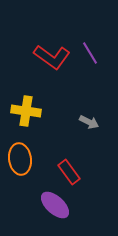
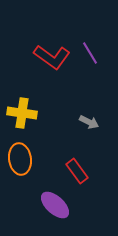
yellow cross: moved 4 px left, 2 px down
red rectangle: moved 8 px right, 1 px up
